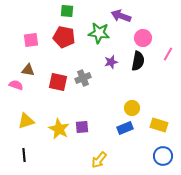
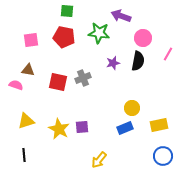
purple star: moved 2 px right, 1 px down
yellow rectangle: rotated 30 degrees counterclockwise
